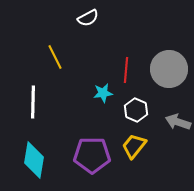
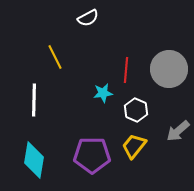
white line: moved 1 px right, 2 px up
gray arrow: moved 9 px down; rotated 60 degrees counterclockwise
